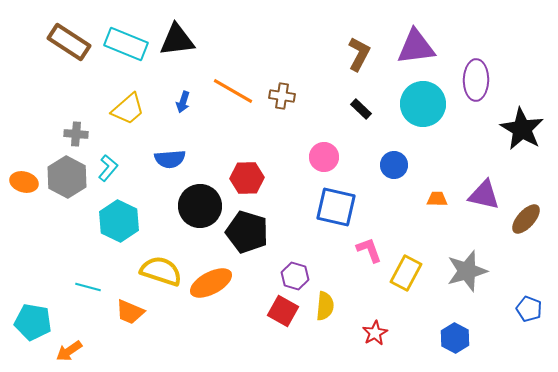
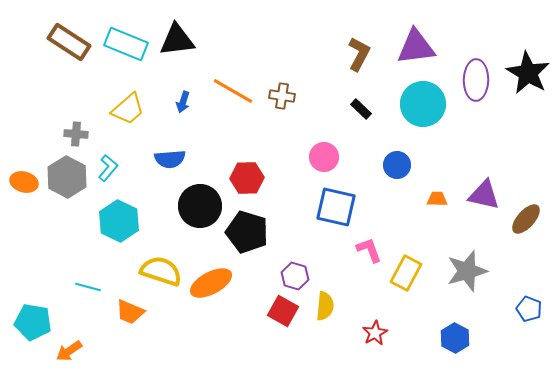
black star at (522, 129): moved 6 px right, 56 px up
blue circle at (394, 165): moved 3 px right
